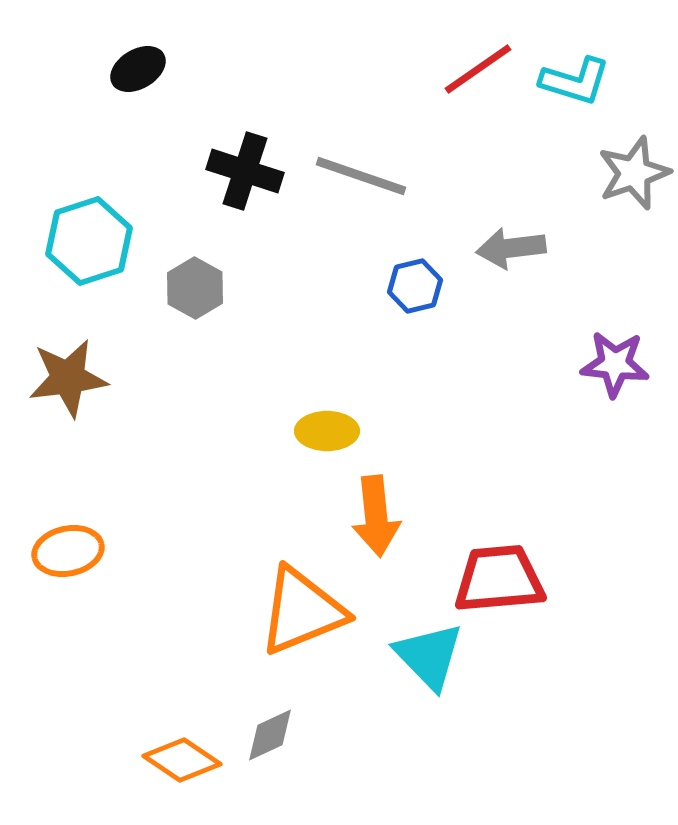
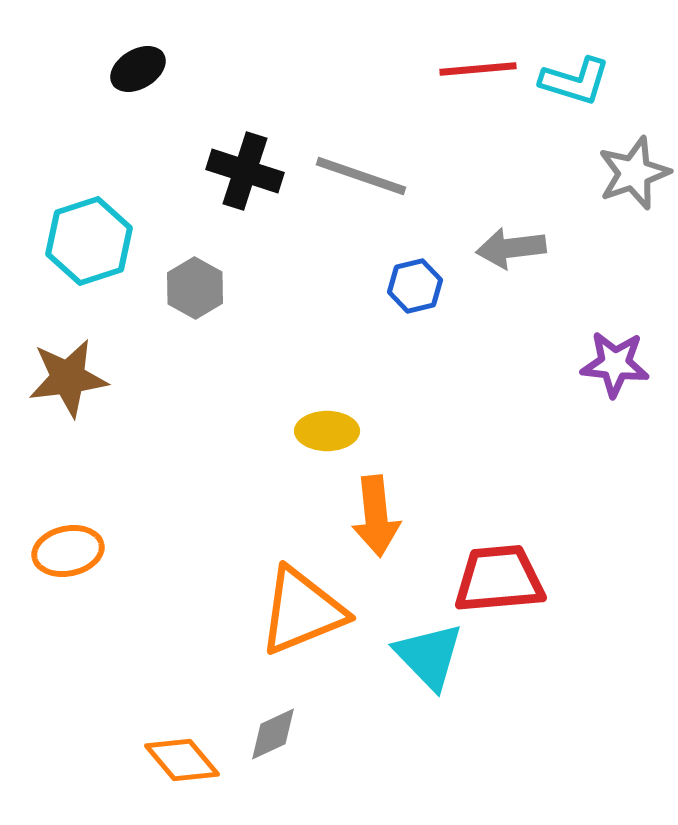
red line: rotated 30 degrees clockwise
gray diamond: moved 3 px right, 1 px up
orange diamond: rotated 16 degrees clockwise
